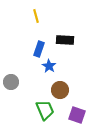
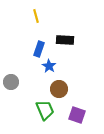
brown circle: moved 1 px left, 1 px up
